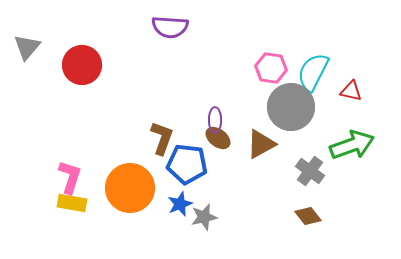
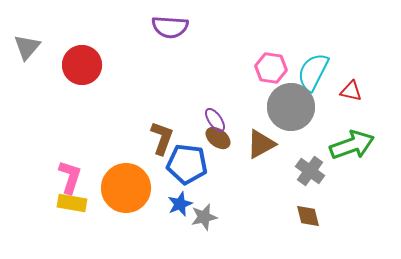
purple ellipse: rotated 35 degrees counterclockwise
orange circle: moved 4 px left
brown diamond: rotated 24 degrees clockwise
